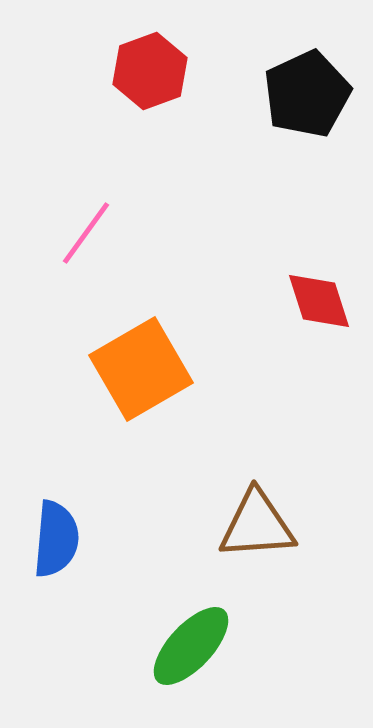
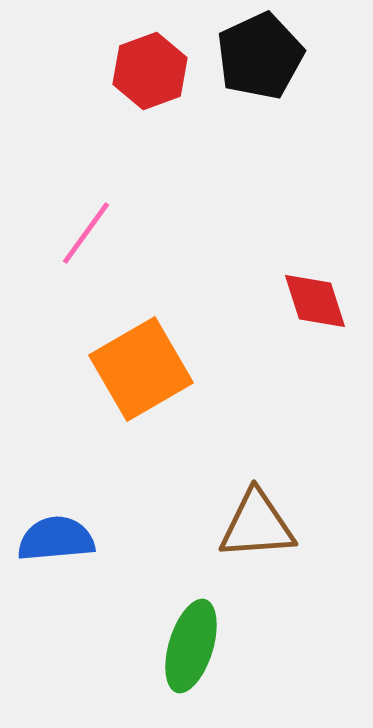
black pentagon: moved 47 px left, 38 px up
red diamond: moved 4 px left
blue semicircle: rotated 100 degrees counterclockwise
green ellipse: rotated 26 degrees counterclockwise
